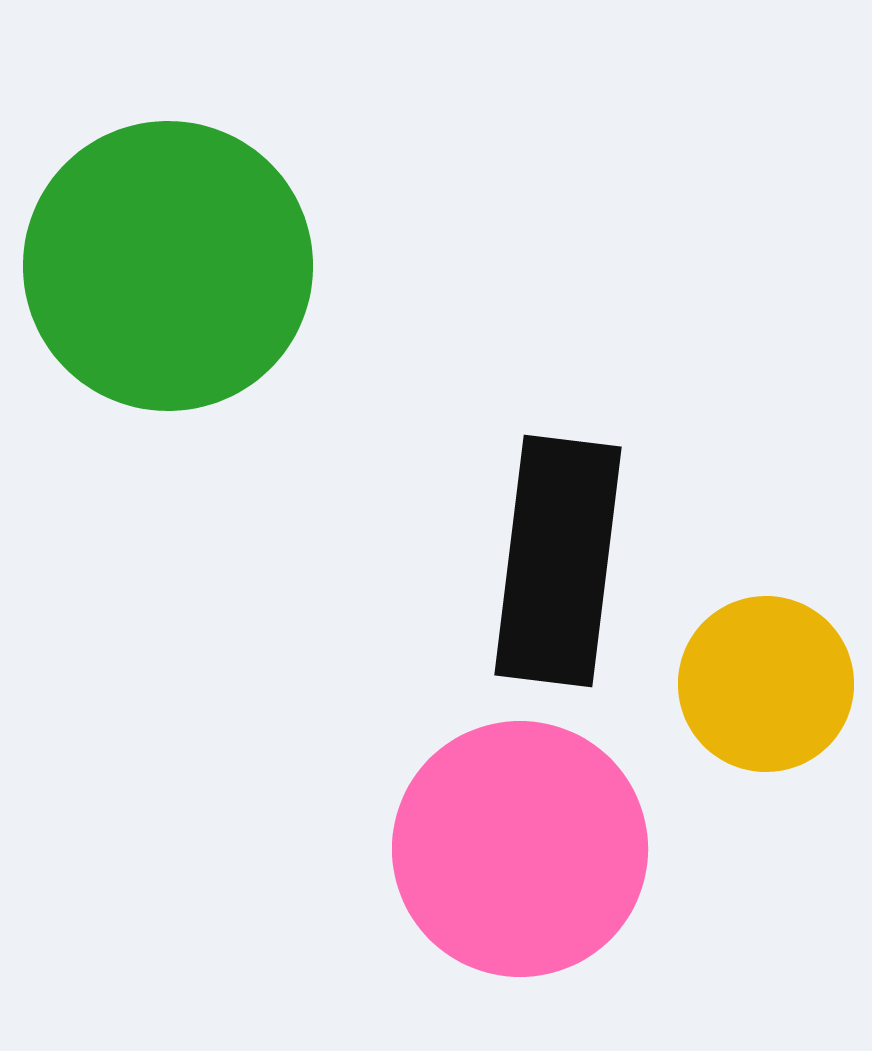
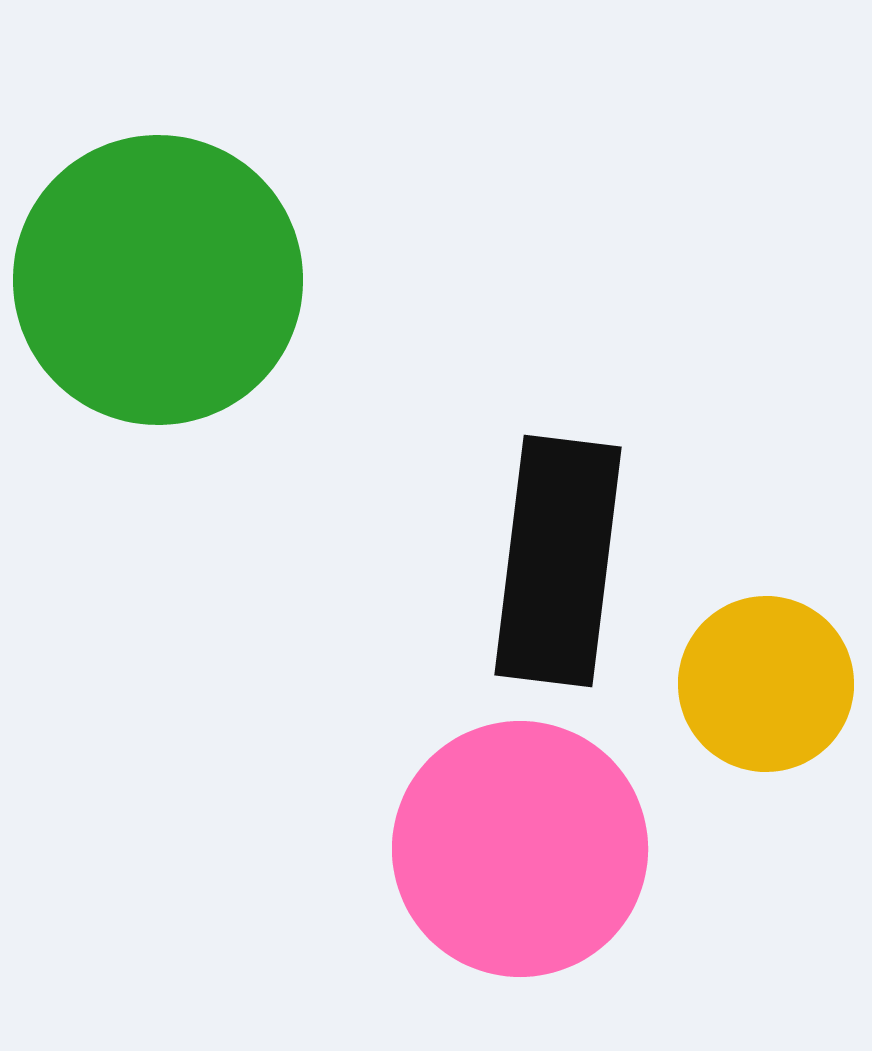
green circle: moved 10 px left, 14 px down
